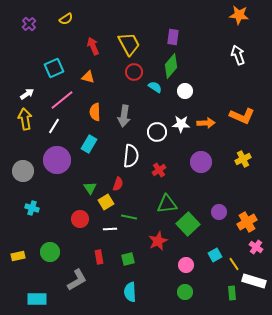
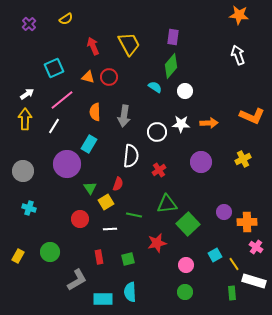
red circle at (134, 72): moved 25 px left, 5 px down
orange L-shape at (242, 116): moved 10 px right
yellow arrow at (25, 119): rotated 10 degrees clockwise
orange arrow at (206, 123): moved 3 px right
purple circle at (57, 160): moved 10 px right, 4 px down
cyan cross at (32, 208): moved 3 px left
purple circle at (219, 212): moved 5 px right
green line at (129, 217): moved 5 px right, 2 px up
orange cross at (247, 222): rotated 30 degrees clockwise
red star at (158, 241): moved 1 px left, 2 px down; rotated 12 degrees clockwise
yellow rectangle at (18, 256): rotated 48 degrees counterclockwise
cyan rectangle at (37, 299): moved 66 px right
